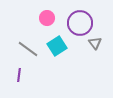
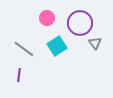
gray line: moved 4 px left
